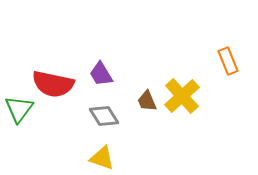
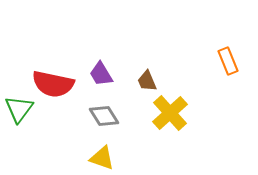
yellow cross: moved 12 px left, 17 px down
brown trapezoid: moved 20 px up
